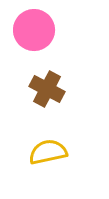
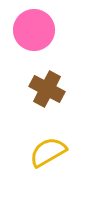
yellow semicircle: rotated 18 degrees counterclockwise
